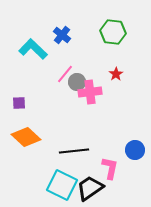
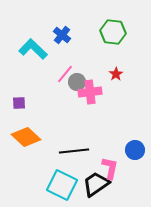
black trapezoid: moved 6 px right, 4 px up
